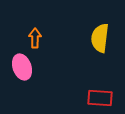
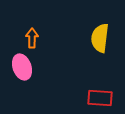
orange arrow: moved 3 px left
